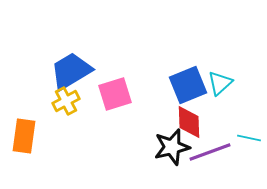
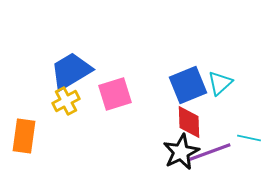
black star: moved 9 px right, 5 px down; rotated 12 degrees counterclockwise
